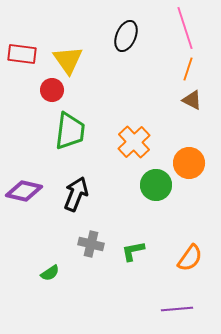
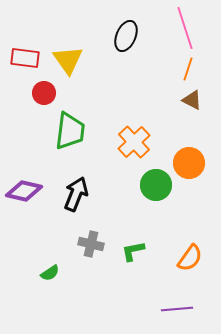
red rectangle: moved 3 px right, 4 px down
red circle: moved 8 px left, 3 px down
